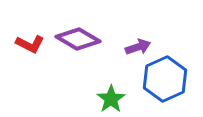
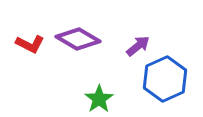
purple arrow: moved 1 px up; rotated 20 degrees counterclockwise
green star: moved 12 px left
